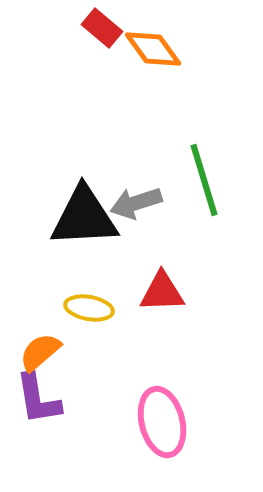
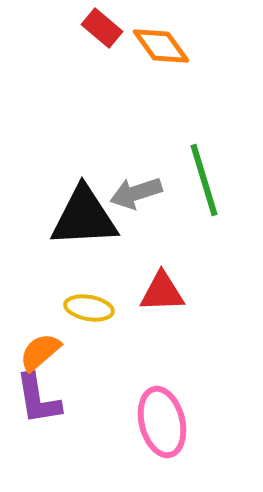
orange diamond: moved 8 px right, 3 px up
gray arrow: moved 10 px up
